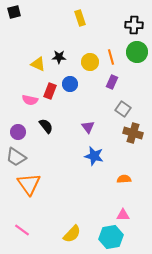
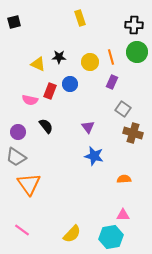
black square: moved 10 px down
